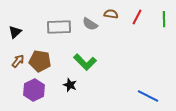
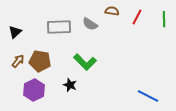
brown semicircle: moved 1 px right, 3 px up
